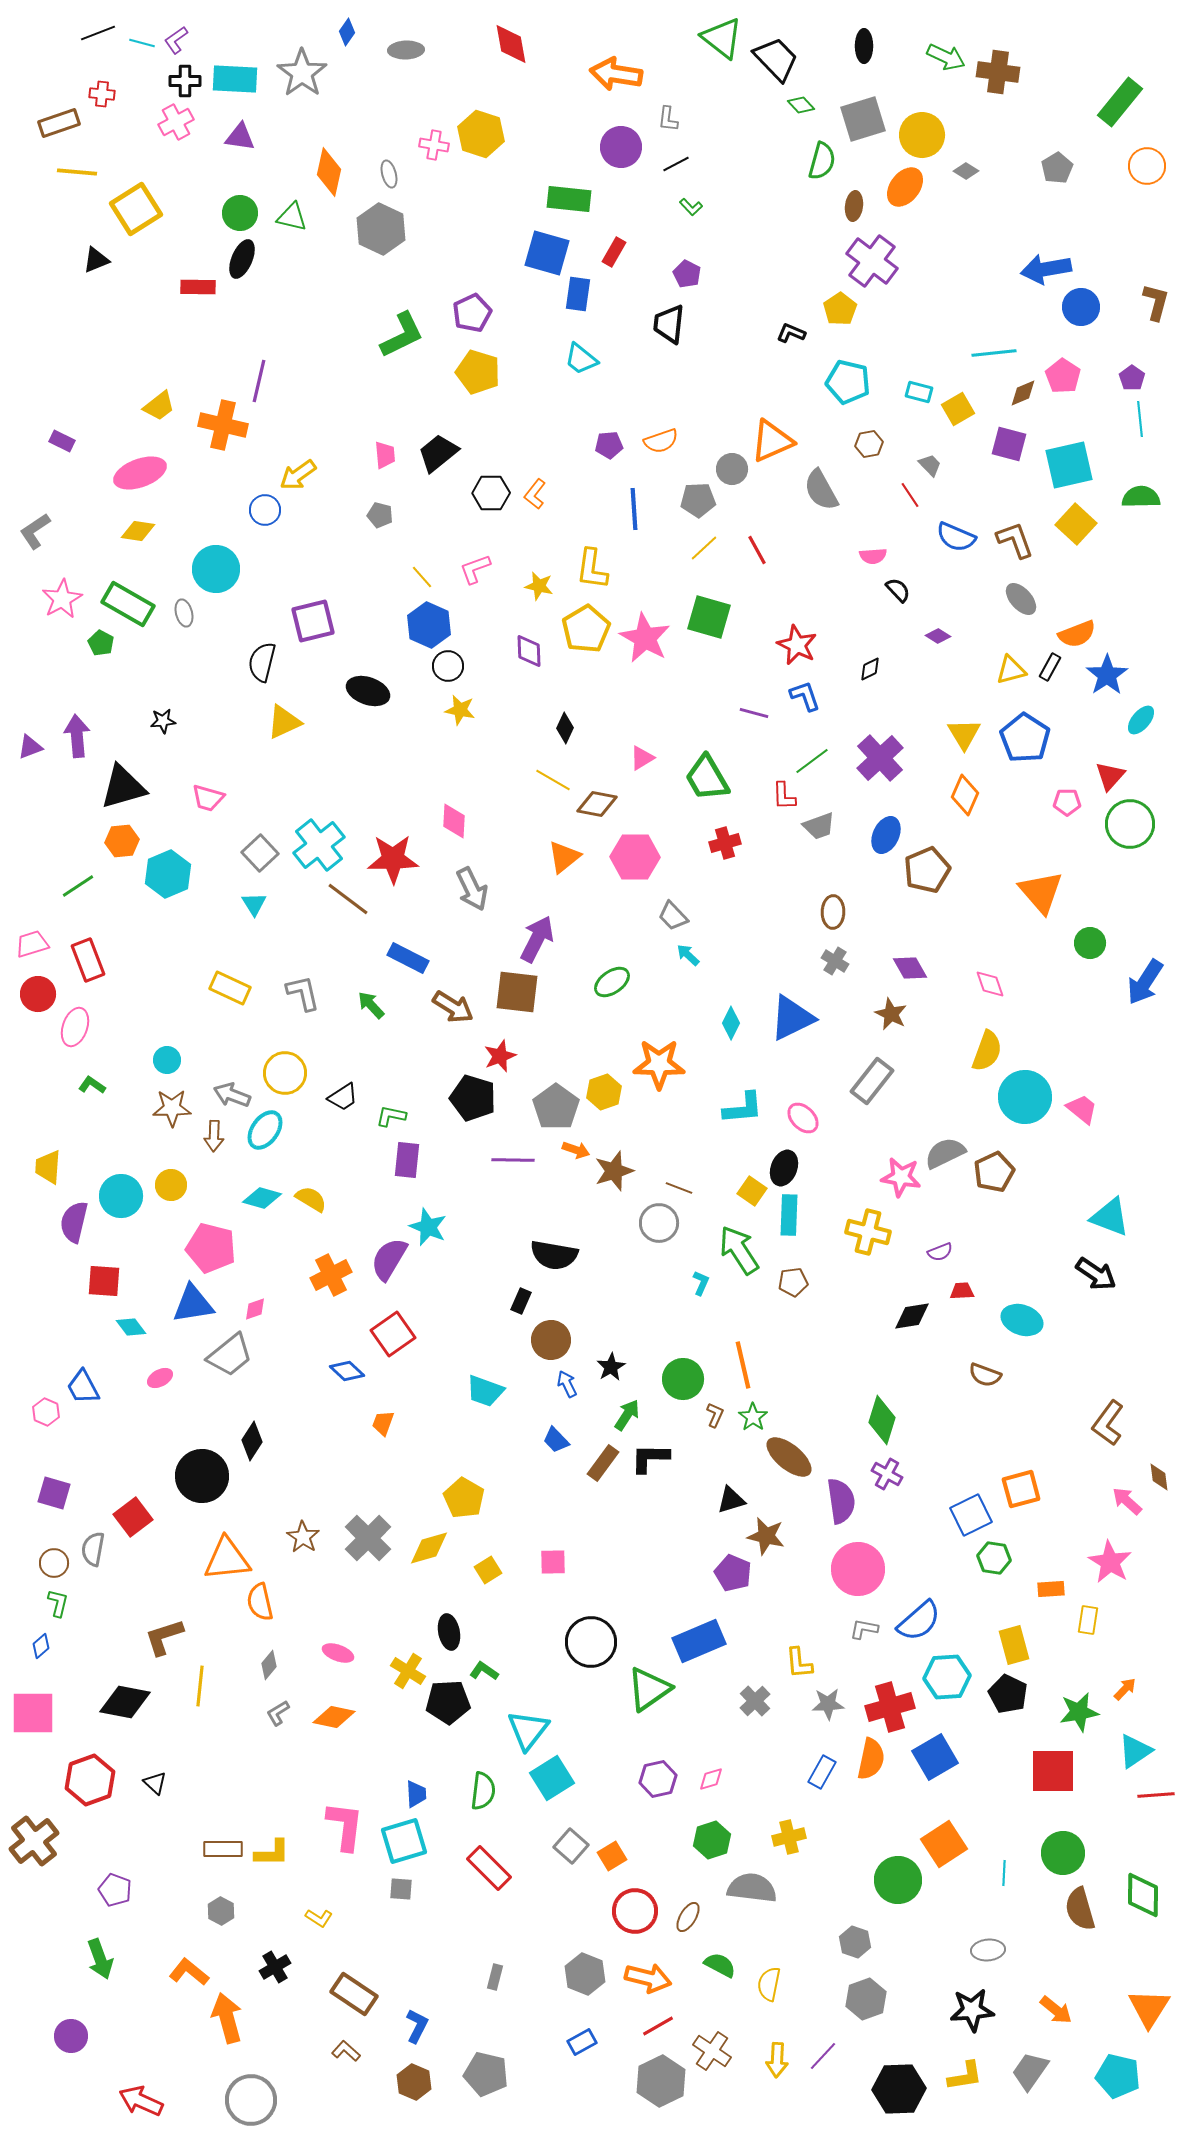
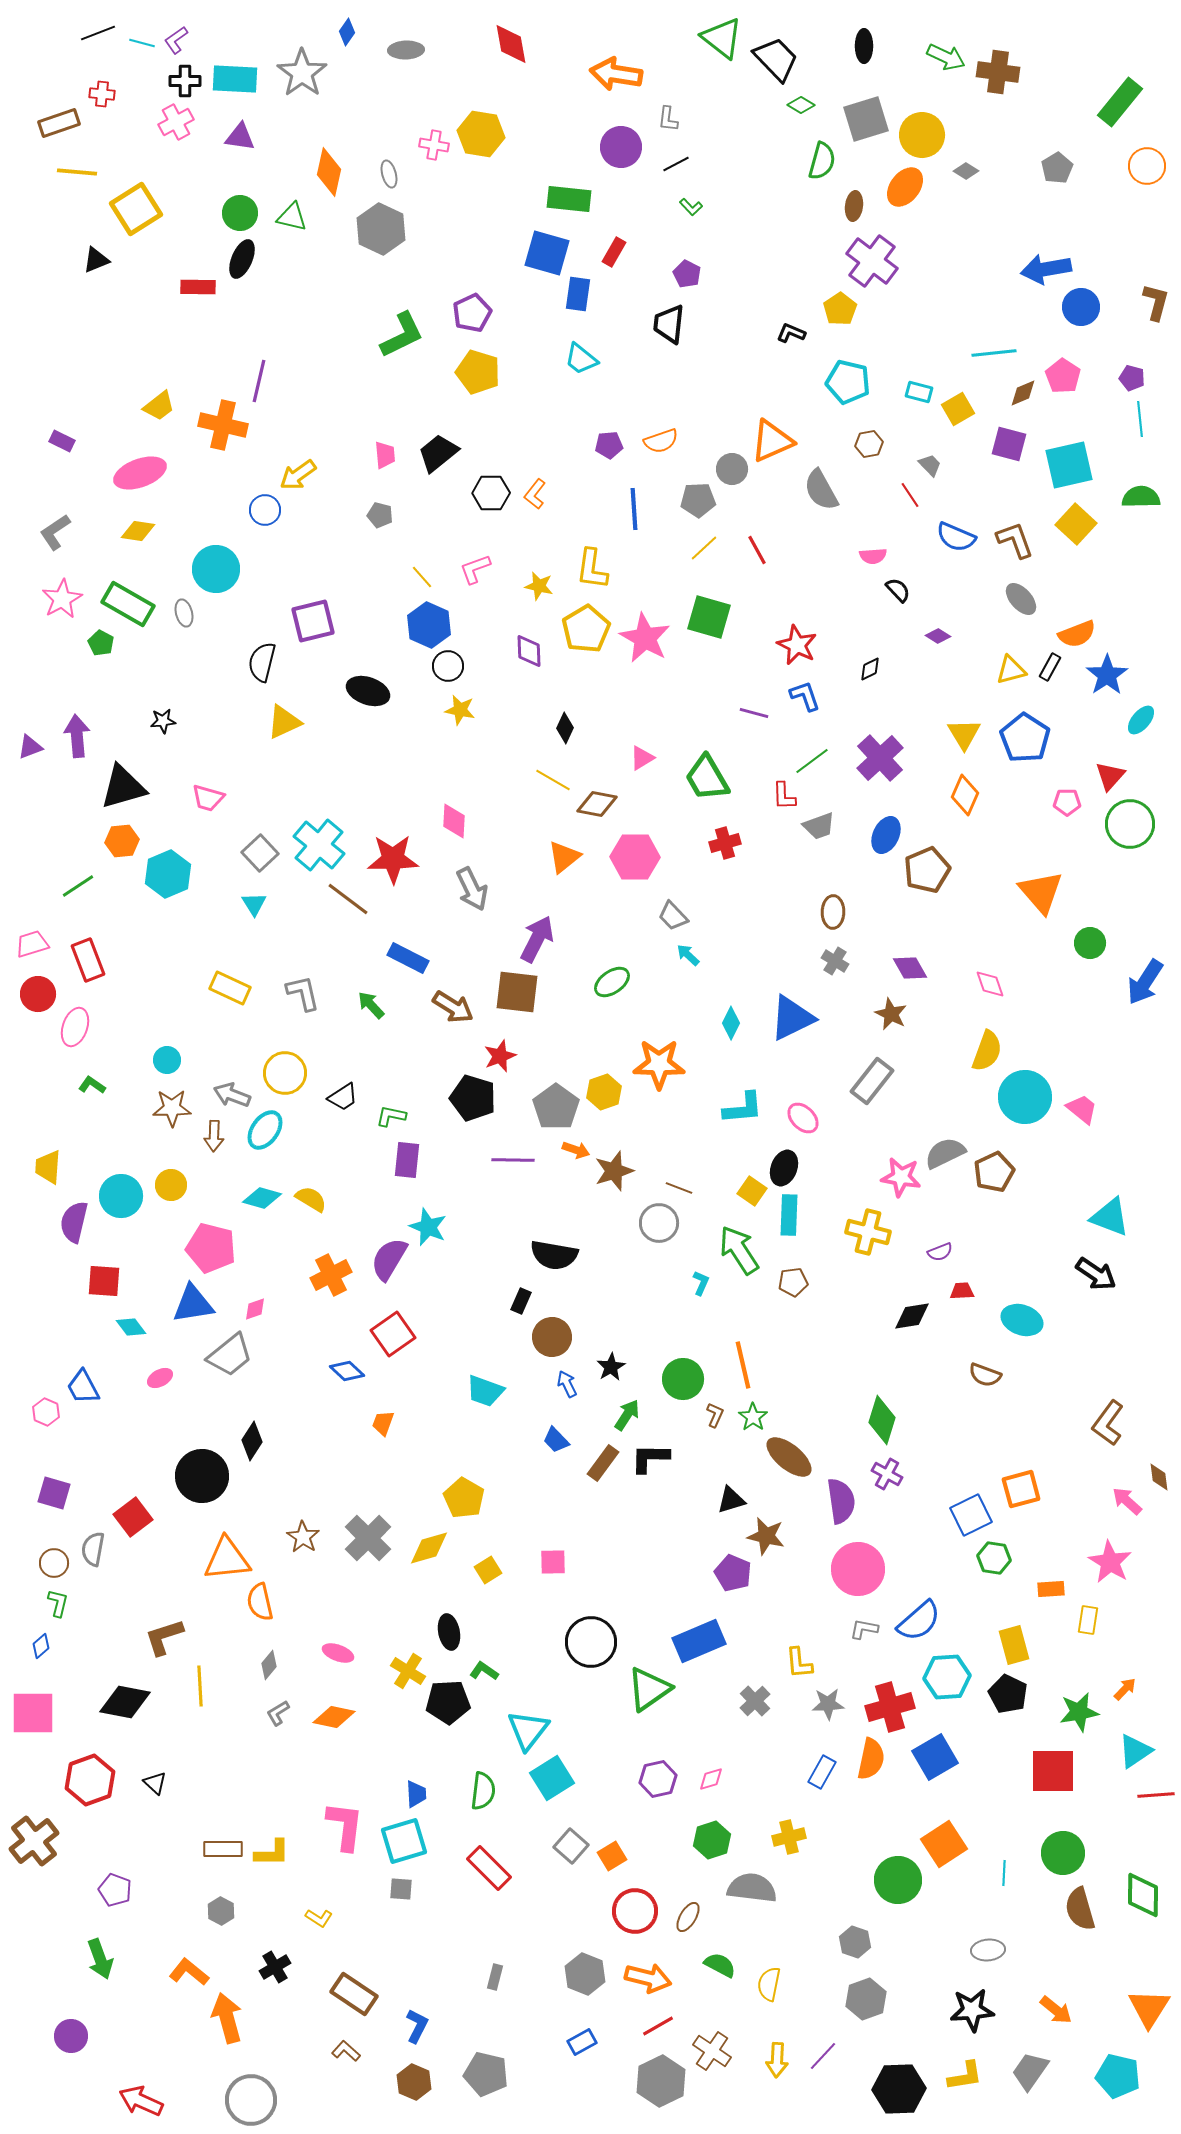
green diamond at (801, 105): rotated 16 degrees counterclockwise
gray square at (863, 119): moved 3 px right
yellow hexagon at (481, 134): rotated 9 degrees counterclockwise
purple pentagon at (1132, 378): rotated 20 degrees counterclockwise
gray L-shape at (35, 531): moved 20 px right, 1 px down
cyan cross at (319, 845): rotated 12 degrees counterclockwise
brown circle at (551, 1340): moved 1 px right, 3 px up
yellow line at (200, 1686): rotated 9 degrees counterclockwise
